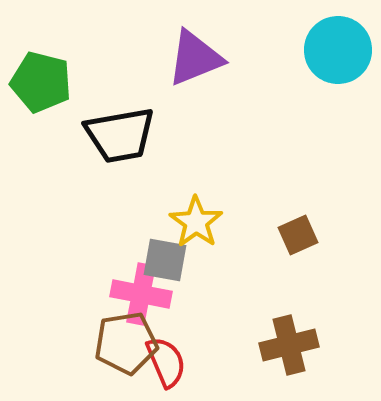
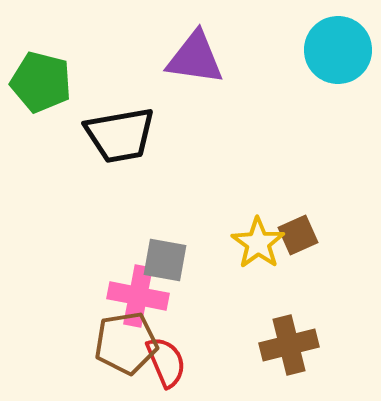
purple triangle: rotated 30 degrees clockwise
yellow star: moved 62 px right, 21 px down
pink cross: moved 3 px left, 2 px down
